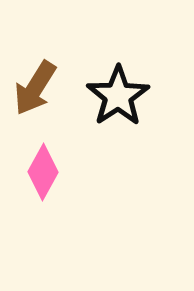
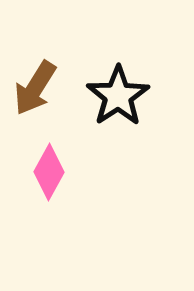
pink diamond: moved 6 px right
